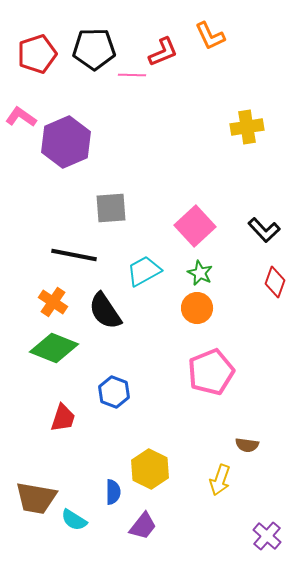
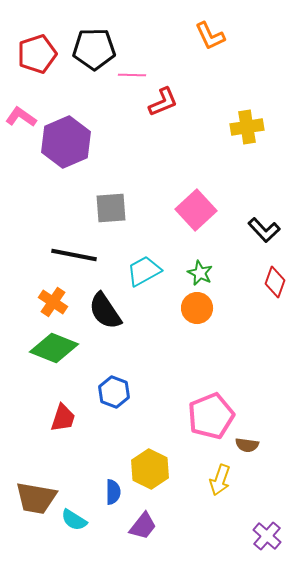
red L-shape: moved 50 px down
pink square: moved 1 px right, 16 px up
pink pentagon: moved 44 px down
